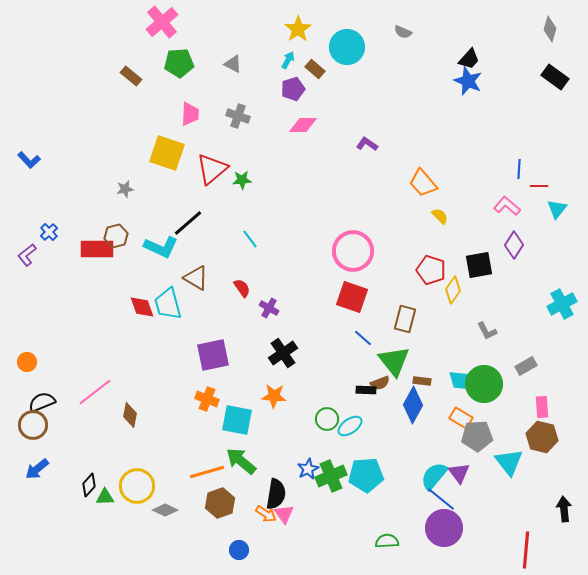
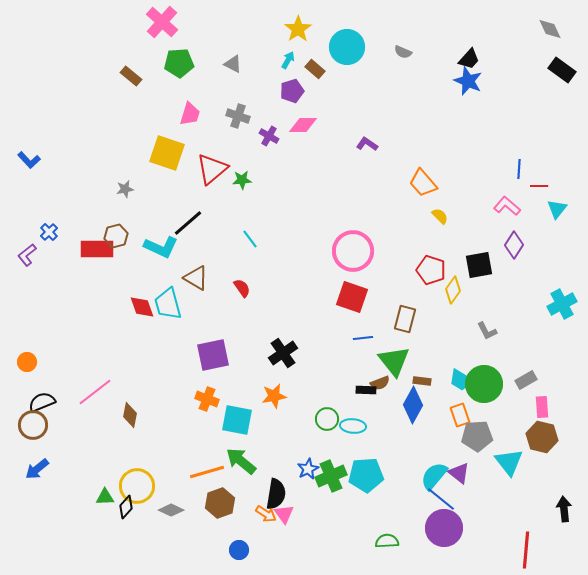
pink cross at (162, 22): rotated 8 degrees counterclockwise
gray diamond at (550, 29): rotated 40 degrees counterclockwise
gray semicircle at (403, 32): moved 20 px down
black rectangle at (555, 77): moved 7 px right, 7 px up
purple pentagon at (293, 89): moved 1 px left, 2 px down
pink trapezoid at (190, 114): rotated 15 degrees clockwise
purple cross at (269, 308): moved 172 px up
blue line at (363, 338): rotated 48 degrees counterclockwise
gray rectangle at (526, 366): moved 14 px down
cyan trapezoid at (461, 380): rotated 25 degrees clockwise
orange star at (274, 396): rotated 15 degrees counterclockwise
orange rectangle at (461, 418): moved 1 px left, 3 px up; rotated 40 degrees clockwise
cyan ellipse at (350, 426): moved 3 px right; rotated 40 degrees clockwise
purple triangle at (459, 473): rotated 15 degrees counterclockwise
black diamond at (89, 485): moved 37 px right, 22 px down
gray diamond at (165, 510): moved 6 px right
